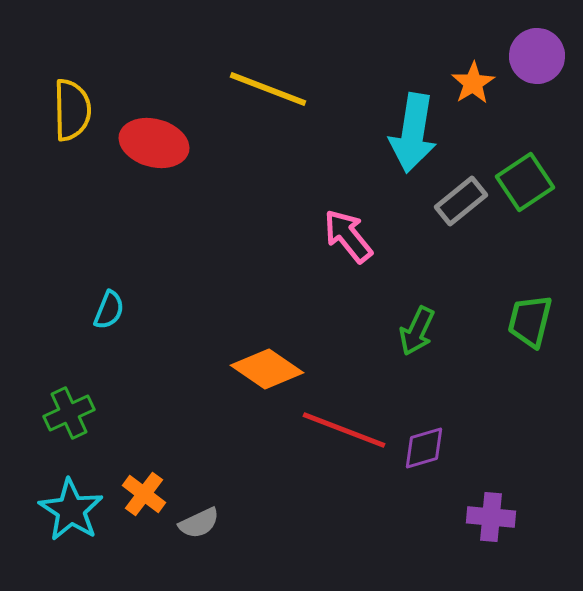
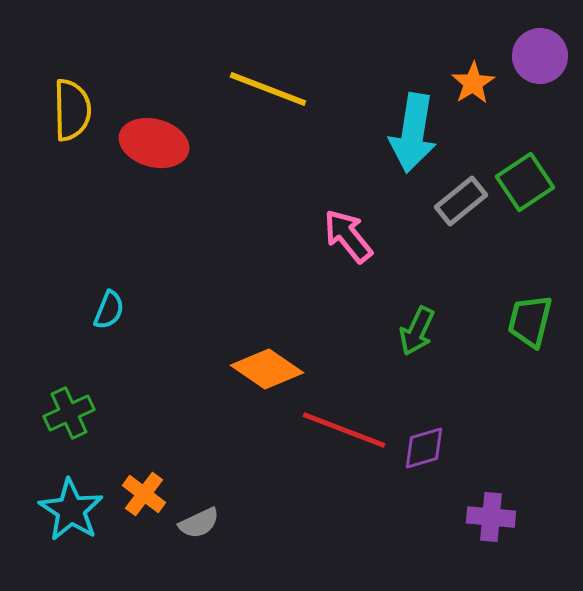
purple circle: moved 3 px right
